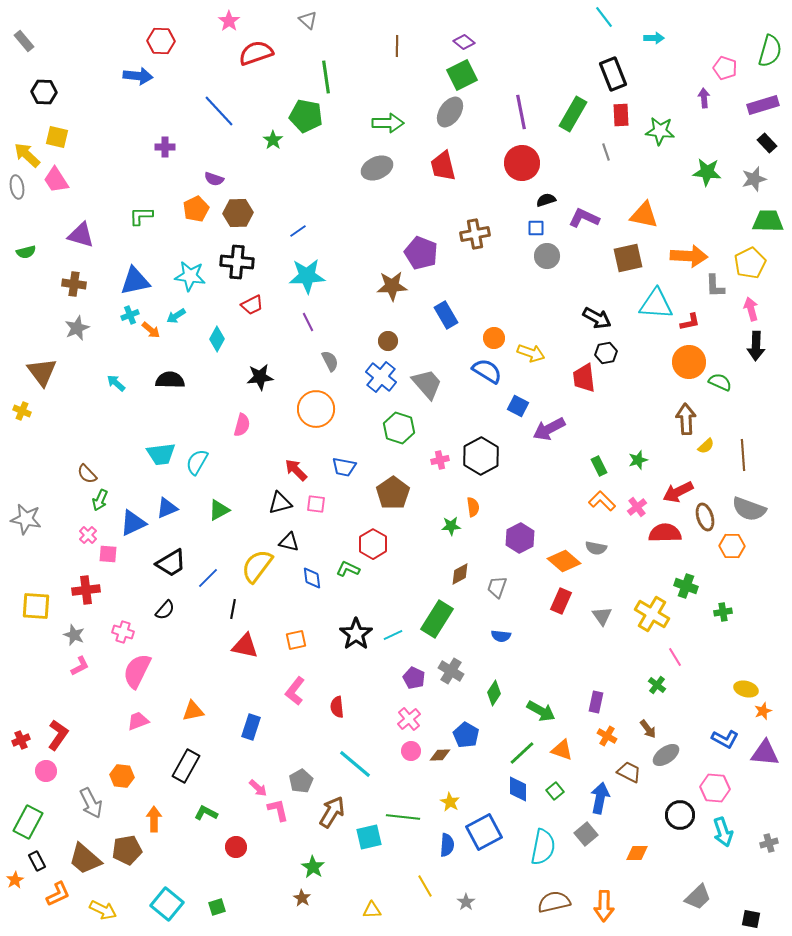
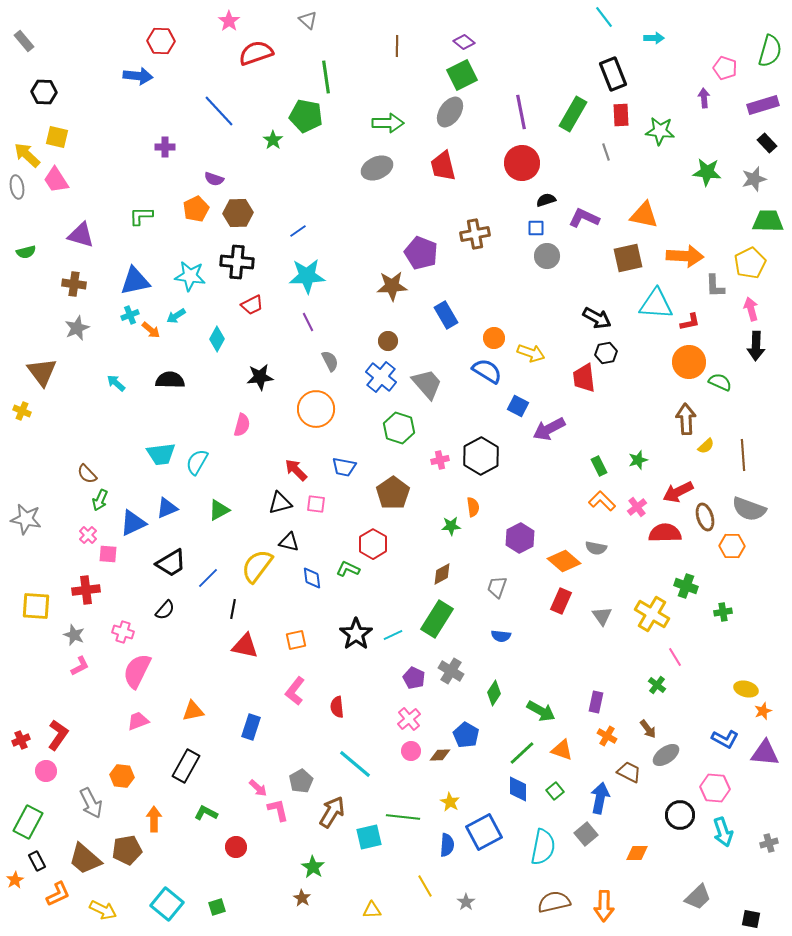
orange arrow at (689, 256): moved 4 px left
brown diamond at (460, 574): moved 18 px left
